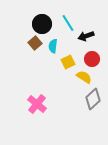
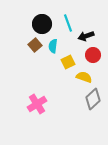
cyan line: rotated 12 degrees clockwise
brown square: moved 2 px down
red circle: moved 1 px right, 4 px up
yellow semicircle: rotated 14 degrees counterclockwise
pink cross: rotated 18 degrees clockwise
